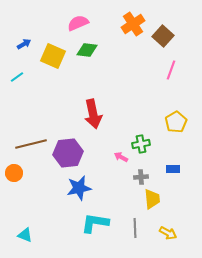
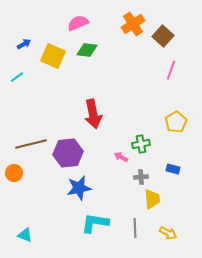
blue rectangle: rotated 16 degrees clockwise
